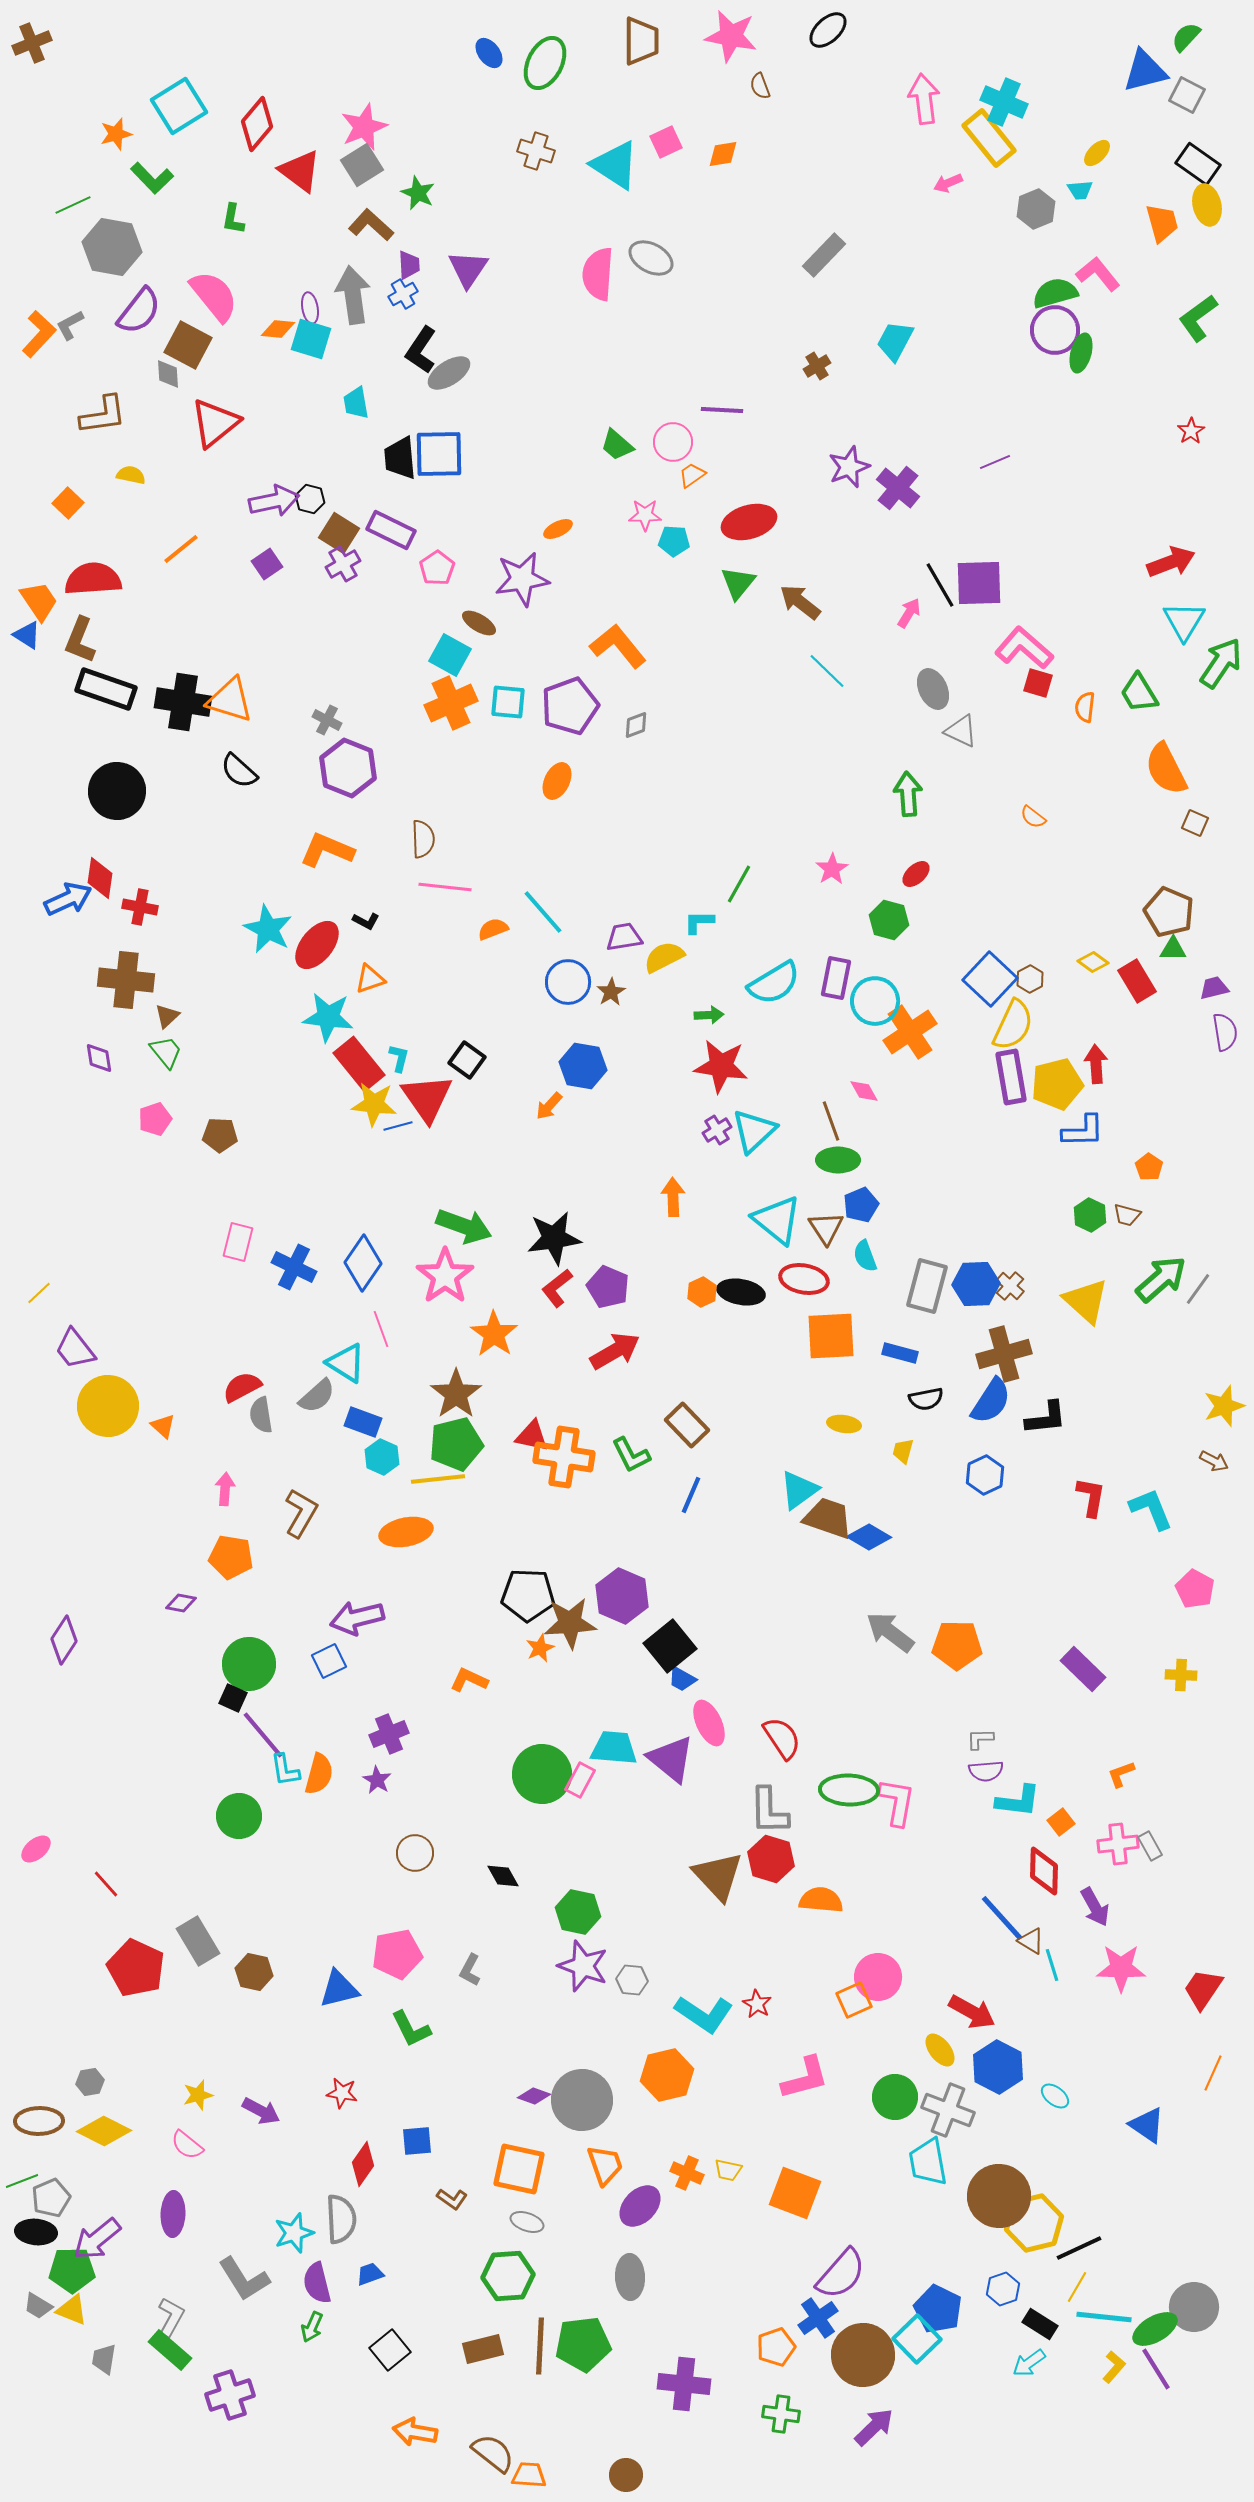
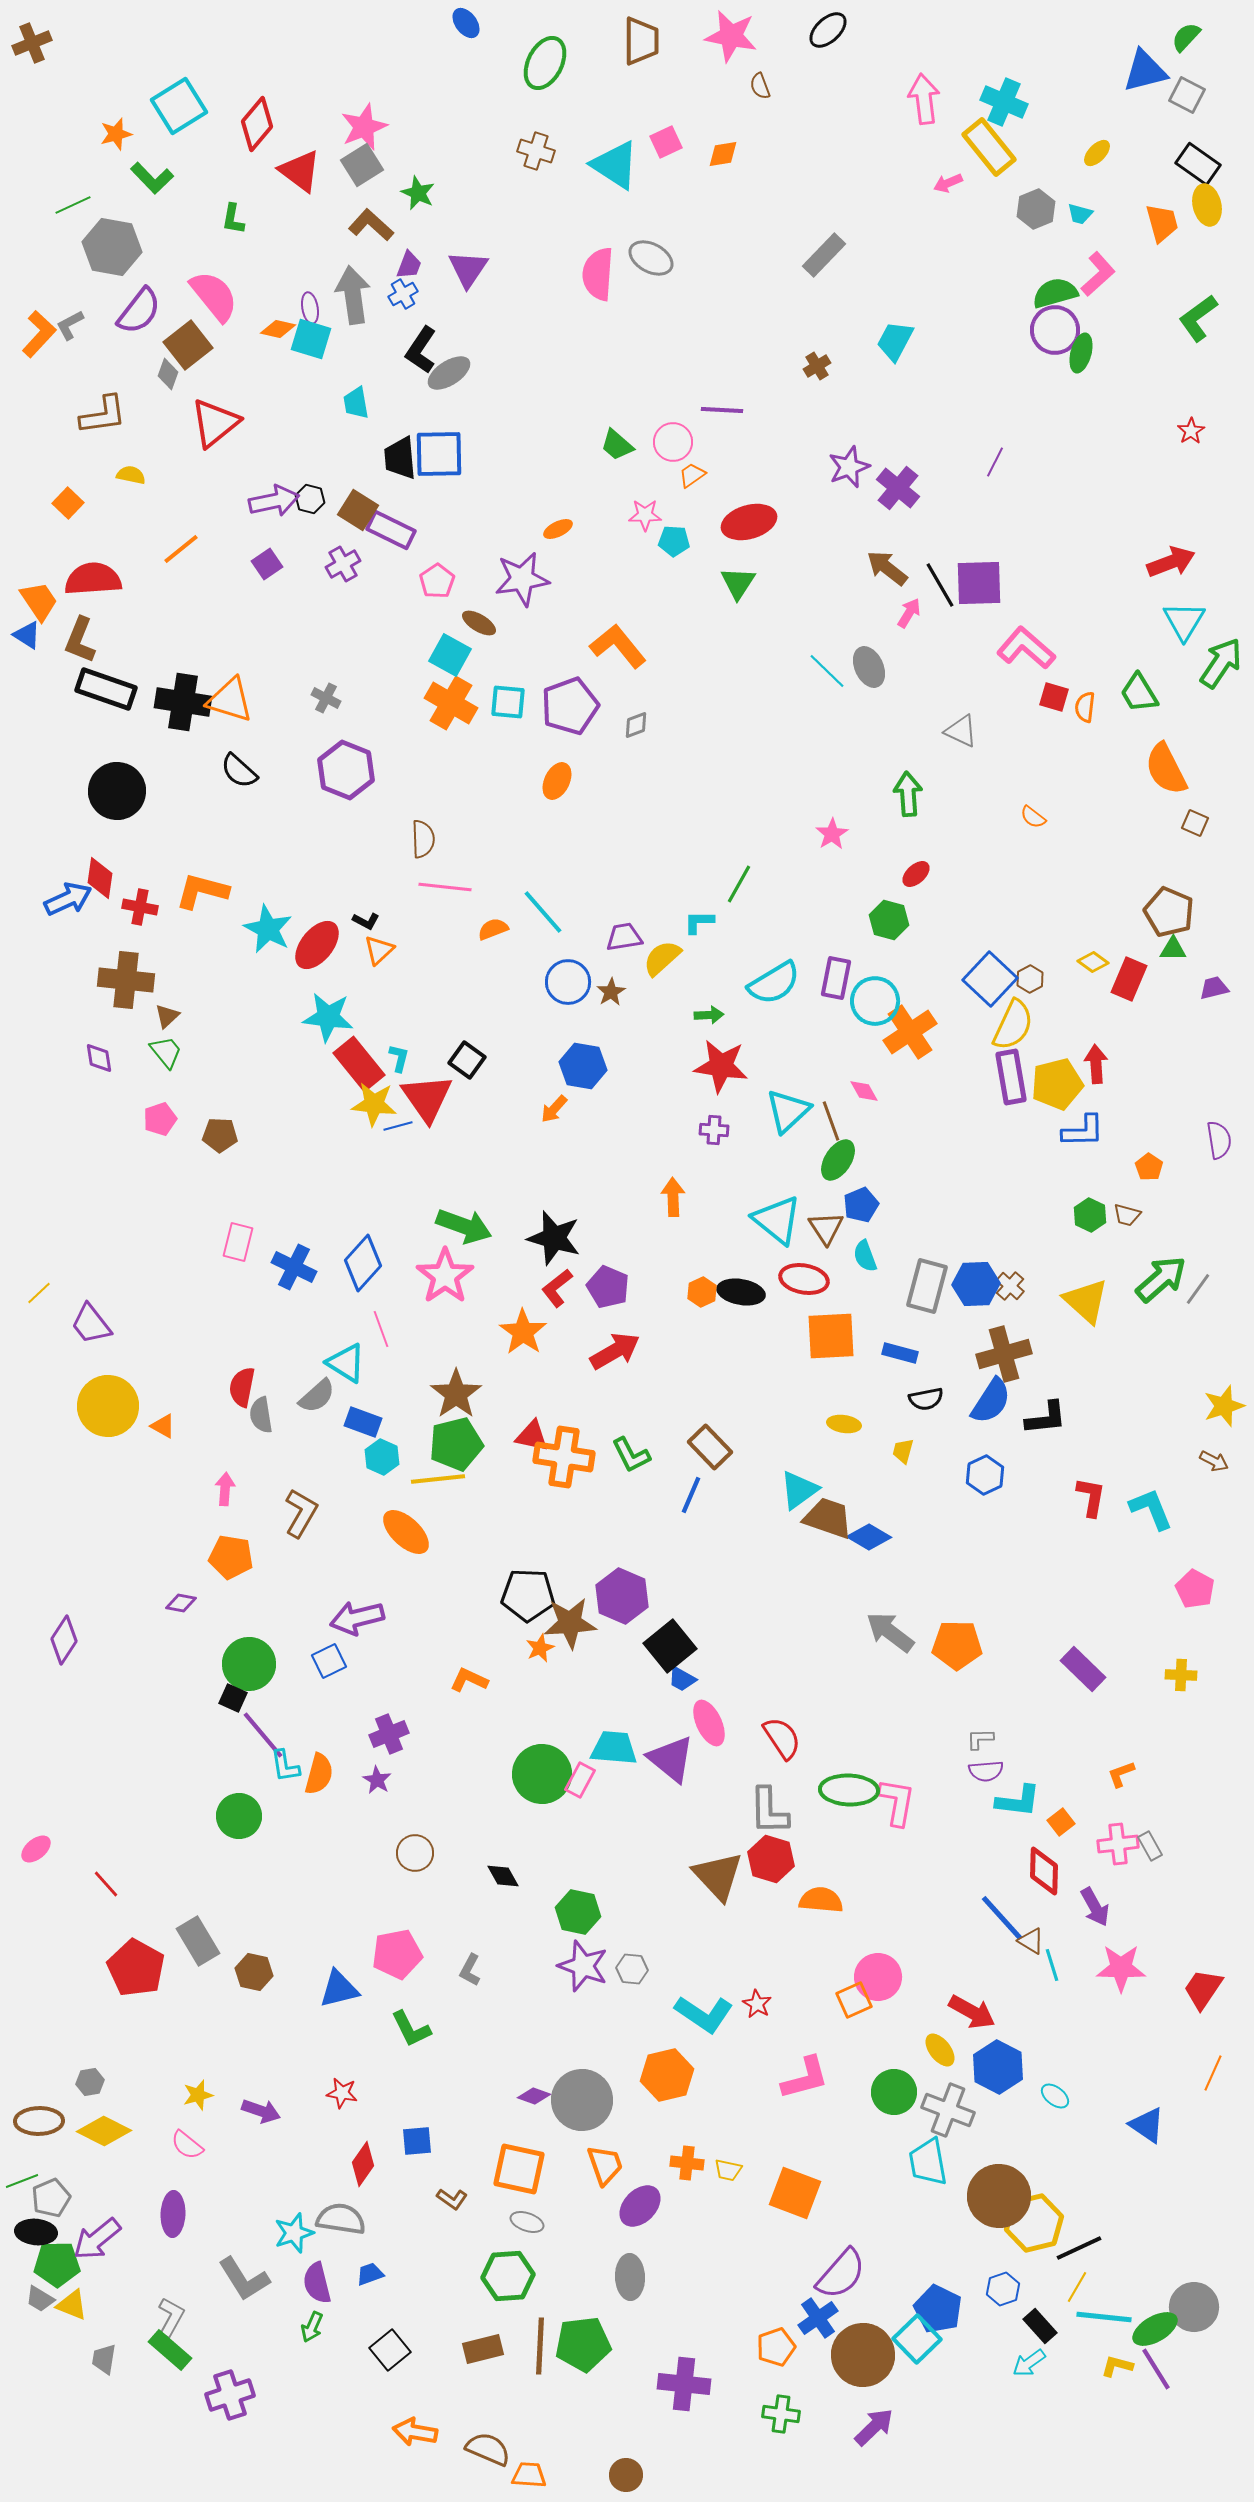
blue ellipse at (489, 53): moved 23 px left, 30 px up
yellow rectangle at (989, 138): moved 9 px down
cyan trapezoid at (1080, 190): moved 24 px down; rotated 20 degrees clockwise
purple trapezoid at (409, 265): rotated 24 degrees clockwise
pink L-shape at (1098, 274): rotated 87 degrees clockwise
orange diamond at (278, 329): rotated 8 degrees clockwise
brown square at (188, 345): rotated 24 degrees clockwise
gray diamond at (168, 374): rotated 24 degrees clockwise
purple line at (995, 462): rotated 40 degrees counterclockwise
brown square at (339, 533): moved 19 px right, 23 px up
pink pentagon at (437, 568): moved 13 px down
green triangle at (738, 583): rotated 6 degrees counterclockwise
brown arrow at (800, 602): moved 87 px right, 34 px up
pink L-shape at (1024, 648): moved 2 px right
red square at (1038, 683): moved 16 px right, 14 px down
gray ellipse at (933, 689): moved 64 px left, 22 px up
orange cross at (451, 703): rotated 36 degrees counterclockwise
gray cross at (327, 720): moved 1 px left, 22 px up
purple hexagon at (348, 768): moved 2 px left, 2 px down
orange L-shape at (327, 850): moved 125 px left, 41 px down; rotated 8 degrees counterclockwise
pink star at (832, 869): moved 35 px up
yellow semicircle at (664, 957): moved 2 px left, 1 px down; rotated 15 degrees counterclockwise
orange triangle at (370, 979): moved 9 px right, 29 px up; rotated 24 degrees counterclockwise
red rectangle at (1137, 981): moved 8 px left, 2 px up; rotated 54 degrees clockwise
purple semicircle at (1225, 1032): moved 6 px left, 108 px down
orange arrow at (549, 1106): moved 5 px right, 3 px down
pink pentagon at (155, 1119): moved 5 px right
purple cross at (717, 1130): moved 3 px left; rotated 36 degrees clockwise
cyan triangle at (754, 1131): moved 34 px right, 20 px up
green ellipse at (838, 1160): rotated 57 degrees counterclockwise
black star at (554, 1238): rotated 24 degrees clockwise
blue diamond at (363, 1263): rotated 8 degrees clockwise
orange star at (494, 1334): moved 29 px right, 2 px up
purple trapezoid at (75, 1349): moved 16 px right, 25 px up
red semicircle at (242, 1387): rotated 51 degrees counterclockwise
brown rectangle at (687, 1425): moved 23 px right, 22 px down
orange triangle at (163, 1426): rotated 12 degrees counterclockwise
orange ellipse at (406, 1532): rotated 54 degrees clockwise
cyan L-shape at (285, 1770): moved 4 px up
red pentagon at (136, 1968): rotated 4 degrees clockwise
gray hexagon at (632, 1980): moved 11 px up
green circle at (895, 2097): moved 1 px left, 5 px up
purple arrow at (261, 2111): rotated 9 degrees counterclockwise
orange cross at (687, 2173): moved 10 px up; rotated 16 degrees counterclockwise
gray semicircle at (341, 2219): rotated 78 degrees counterclockwise
green pentagon at (72, 2270): moved 15 px left, 6 px up
gray trapezoid at (38, 2306): moved 2 px right, 7 px up
yellow triangle at (72, 2310): moved 5 px up
black rectangle at (1040, 2324): moved 2 px down; rotated 16 degrees clockwise
yellow L-shape at (1114, 2367): moved 3 px right, 1 px up; rotated 116 degrees counterclockwise
brown semicircle at (493, 2453): moved 5 px left, 4 px up; rotated 15 degrees counterclockwise
